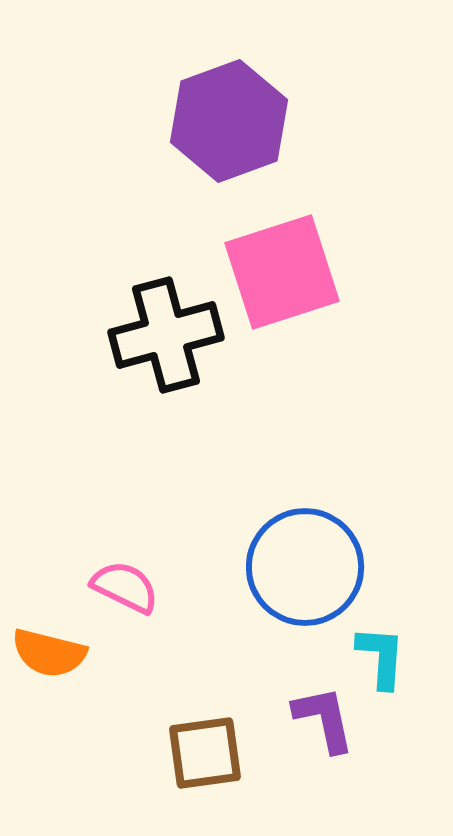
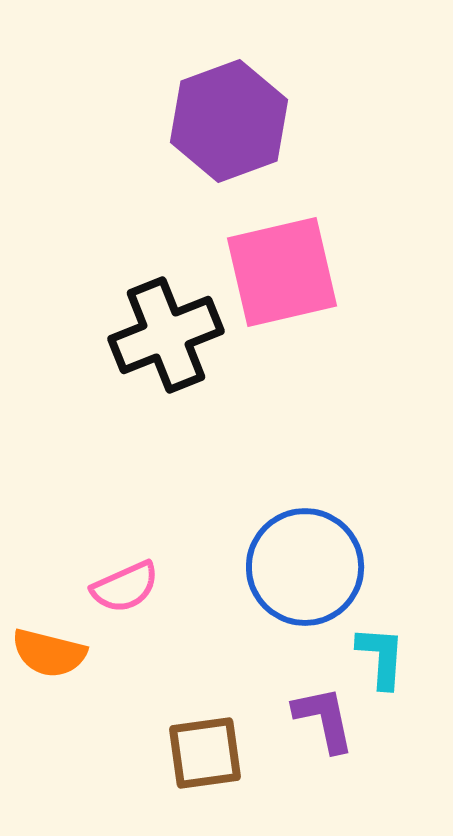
pink square: rotated 5 degrees clockwise
black cross: rotated 7 degrees counterclockwise
pink semicircle: rotated 130 degrees clockwise
